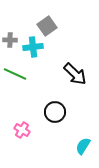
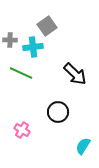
green line: moved 6 px right, 1 px up
black circle: moved 3 px right
